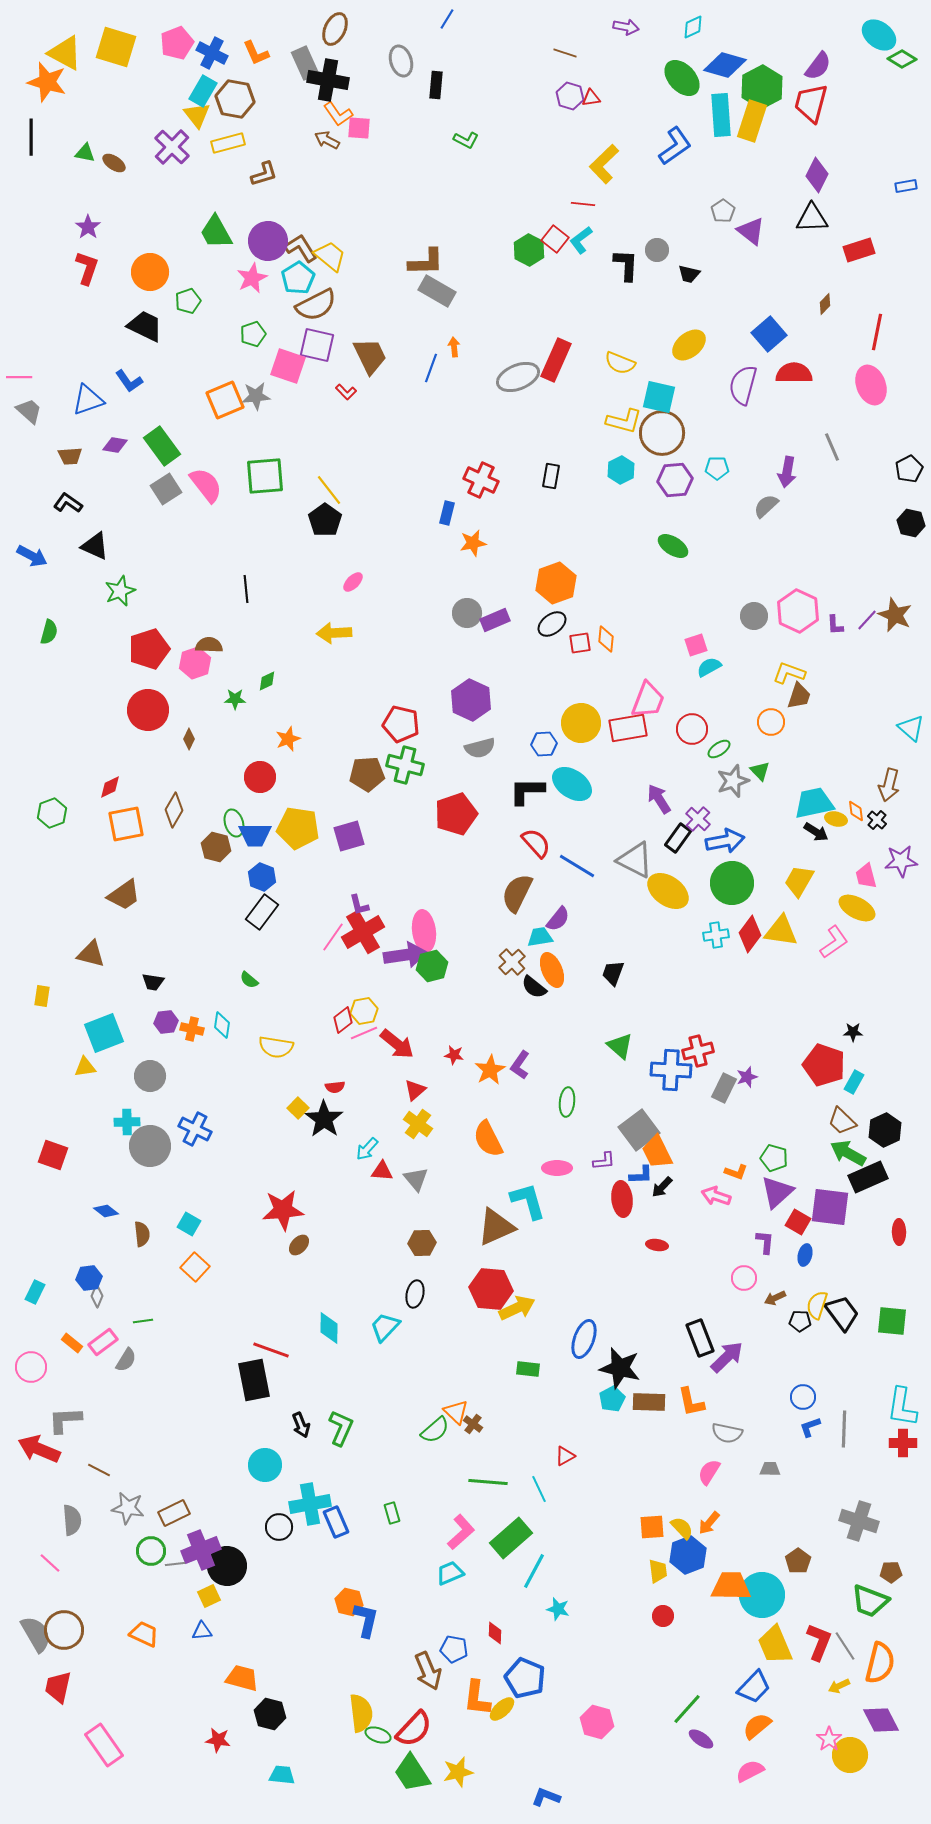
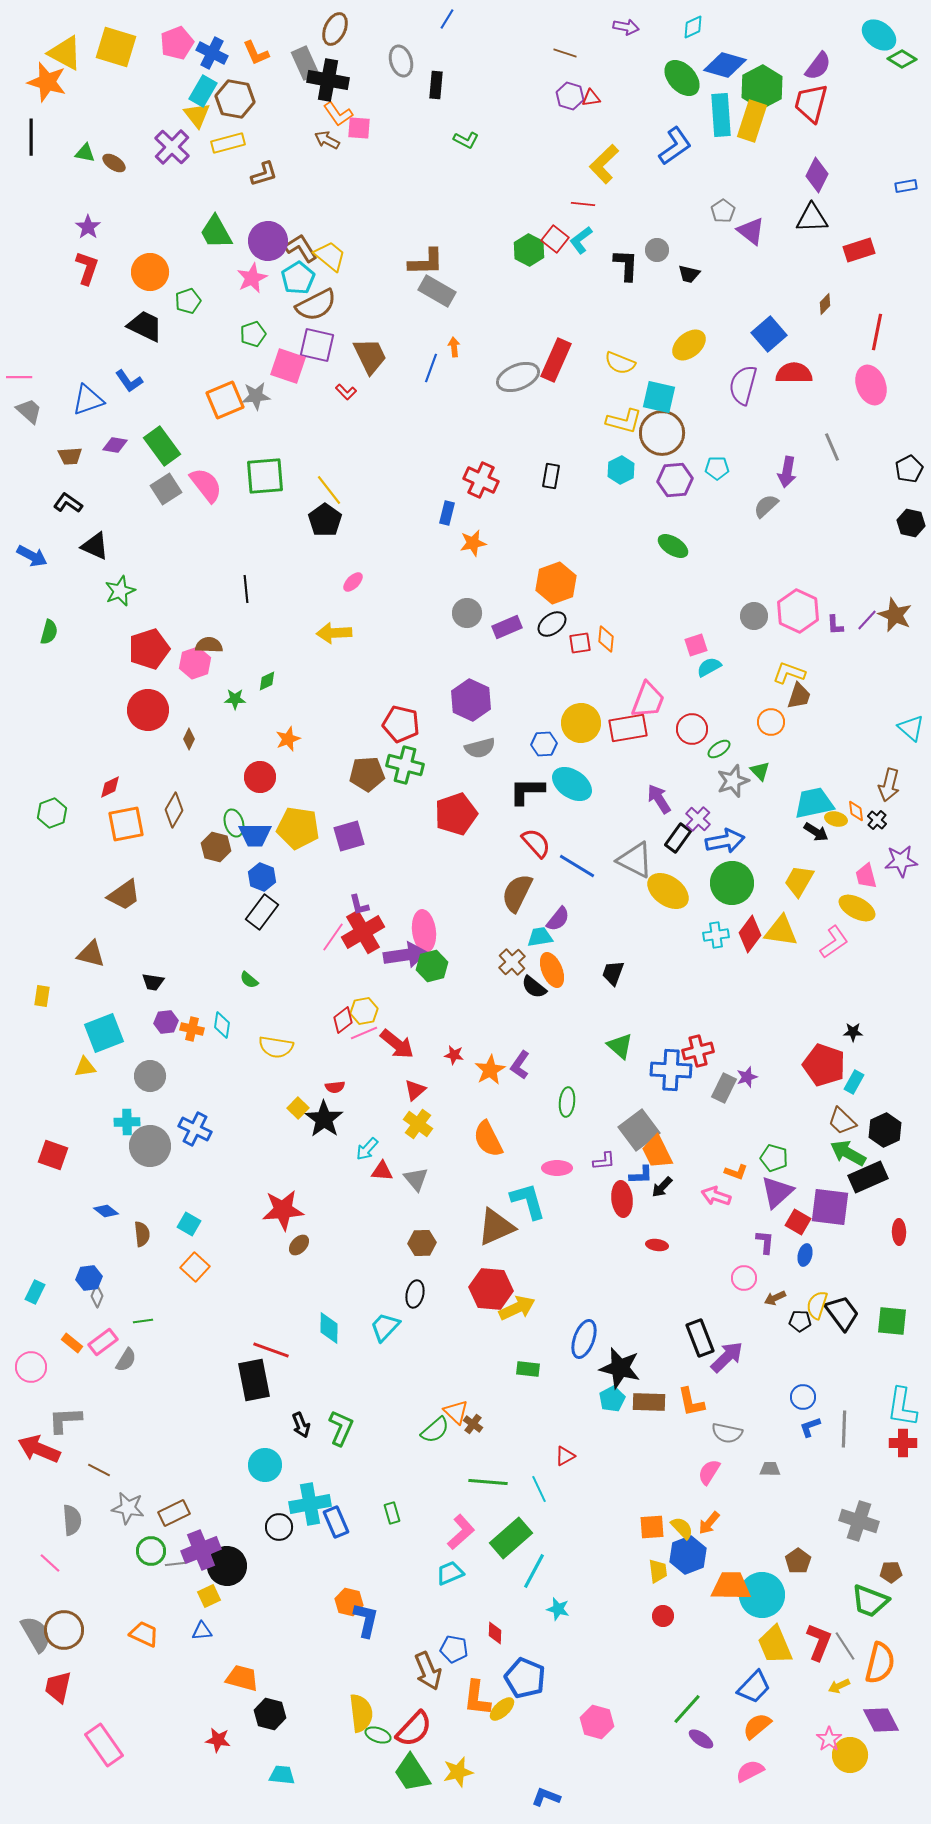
purple rectangle at (495, 620): moved 12 px right, 7 px down
